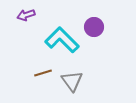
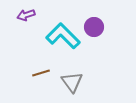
cyan L-shape: moved 1 px right, 4 px up
brown line: moved 2 px left
gray triangle: moved 1 px down
